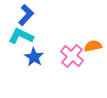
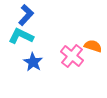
orange semicircle: rotated 30 degrees clockwise
blue star: moved 1 px left, 5 px down
